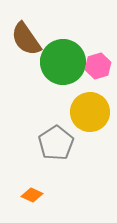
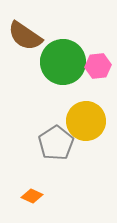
brown semicircle: moved 1 px left, 3 px up; rotated 21 degrees counterclockwise
pink hexagon: rotated 10 degrees clockwise
yellow circle: moved 4 px left, 9 px down
orange diamond: moved 1 px down
